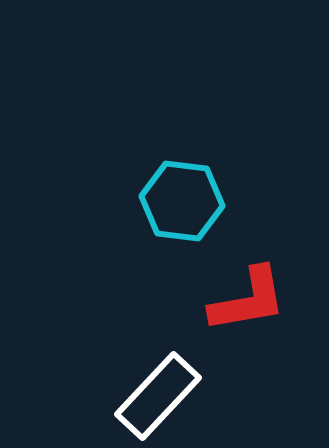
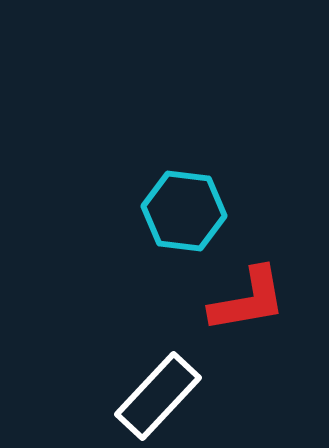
cyan hexagon: moved 2 px right, 10 px down
